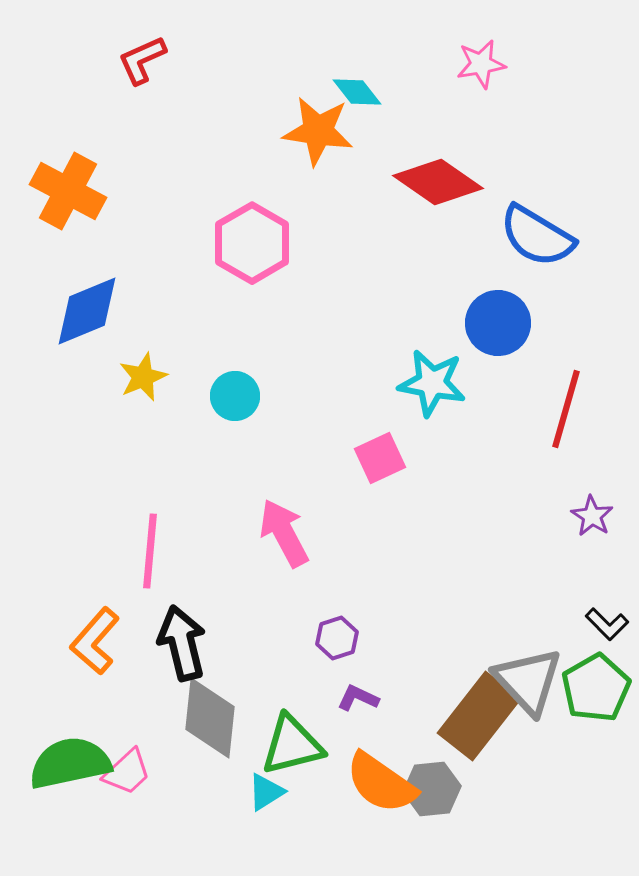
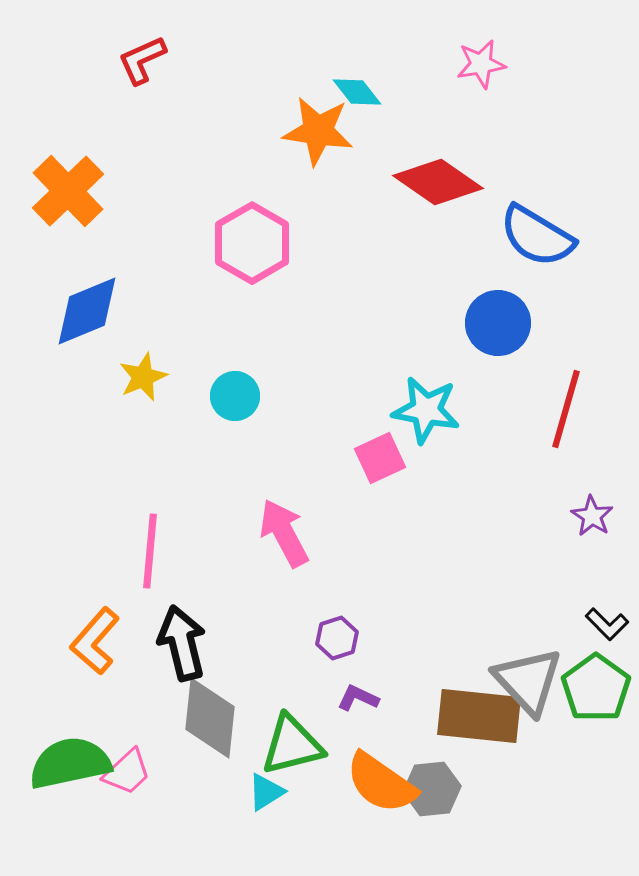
orange cross: rotated 18 degrees clockwise
cyan star: moved 6 px left, 27 px down
green pentagon: rotated 6 degrees counterclockwise
brown rectangle: rotated 58 degrees clockwise
